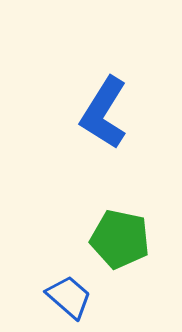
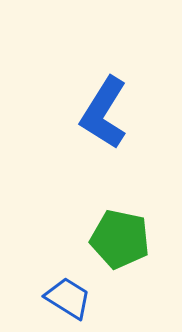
blue trapezoid: moved 1 px left, 1 px down; rotated 9 degrees counterclockwise
